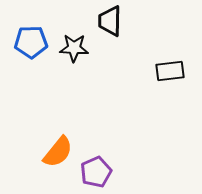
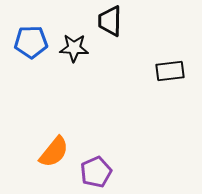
orange semicircle: moved 4 px left
